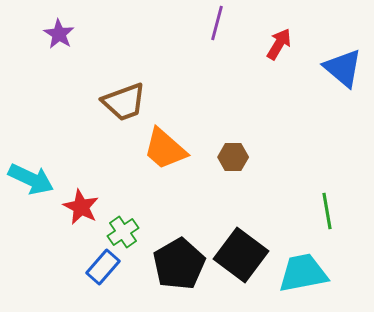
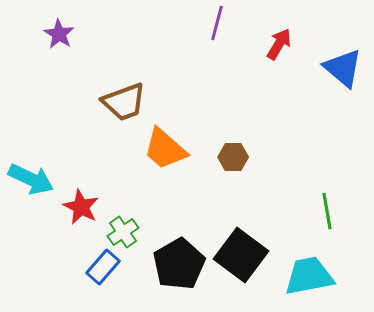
cyan trapezoid: moved 6 px right, 3 px down
